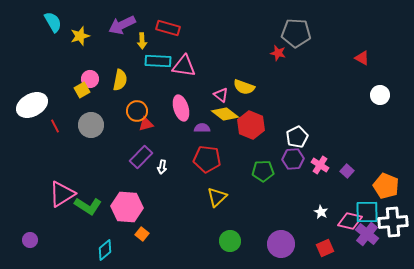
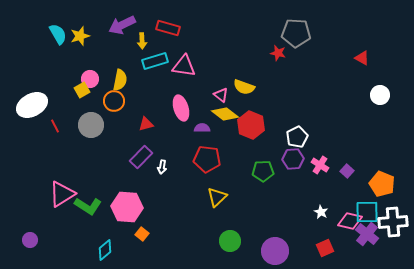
cyan semicircle at (53, 22): moved 5 px right, 12 px down
cyan rectangle at (158, 61): moved 3 px left; rotated 20 degrees counterclockwise
orange circle at (137, 111): moved 23 px left, 10 px up
orange pentagon at (386, 186): moved 4 px left, 2 px up
purple circle at (281, 244): moved 6 px left, 7 px down
